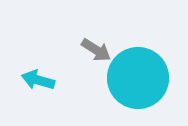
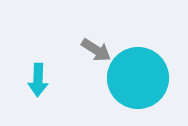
cyan arrow: rotated 104 degrees counterclockwise
